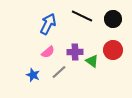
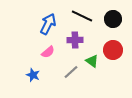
purple cross: moved 12 px up
gray line: moved 12 px right
